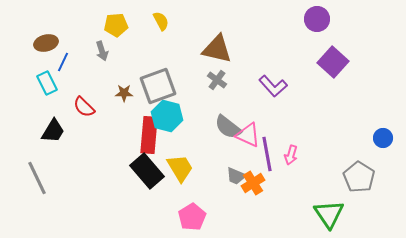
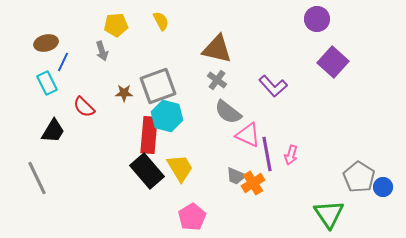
gray semicircle: moved 15 px up
blue circle: moved 49 px down
